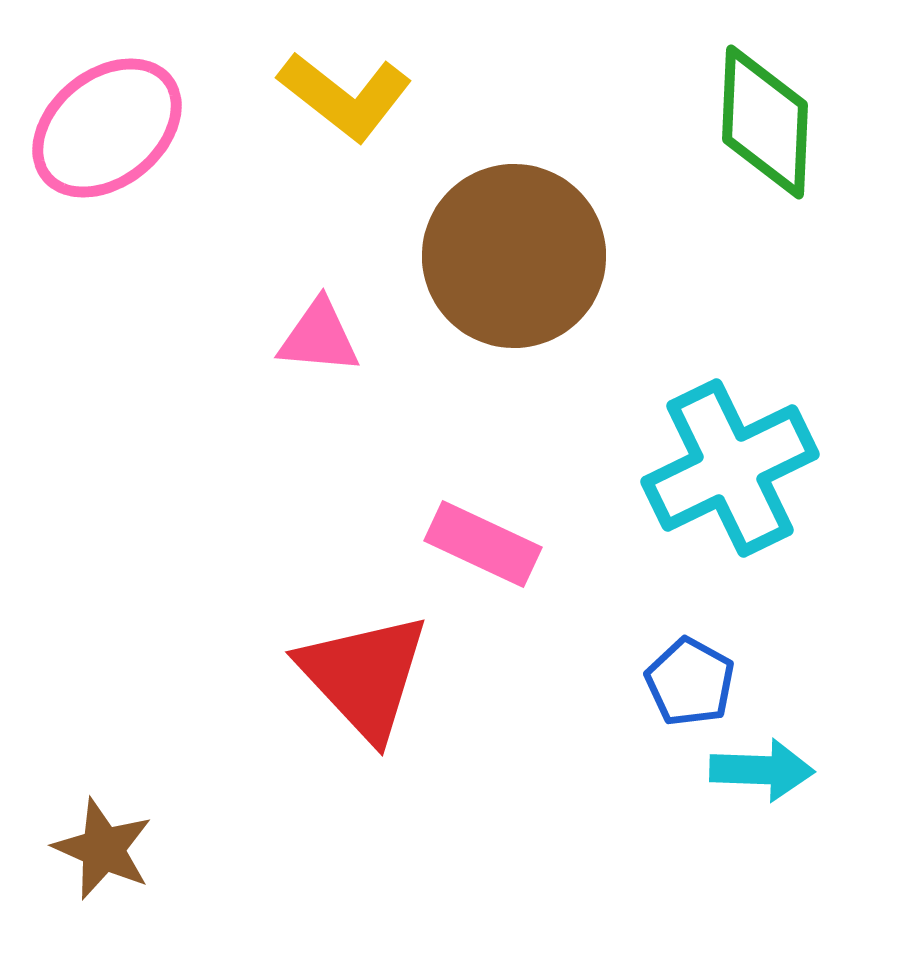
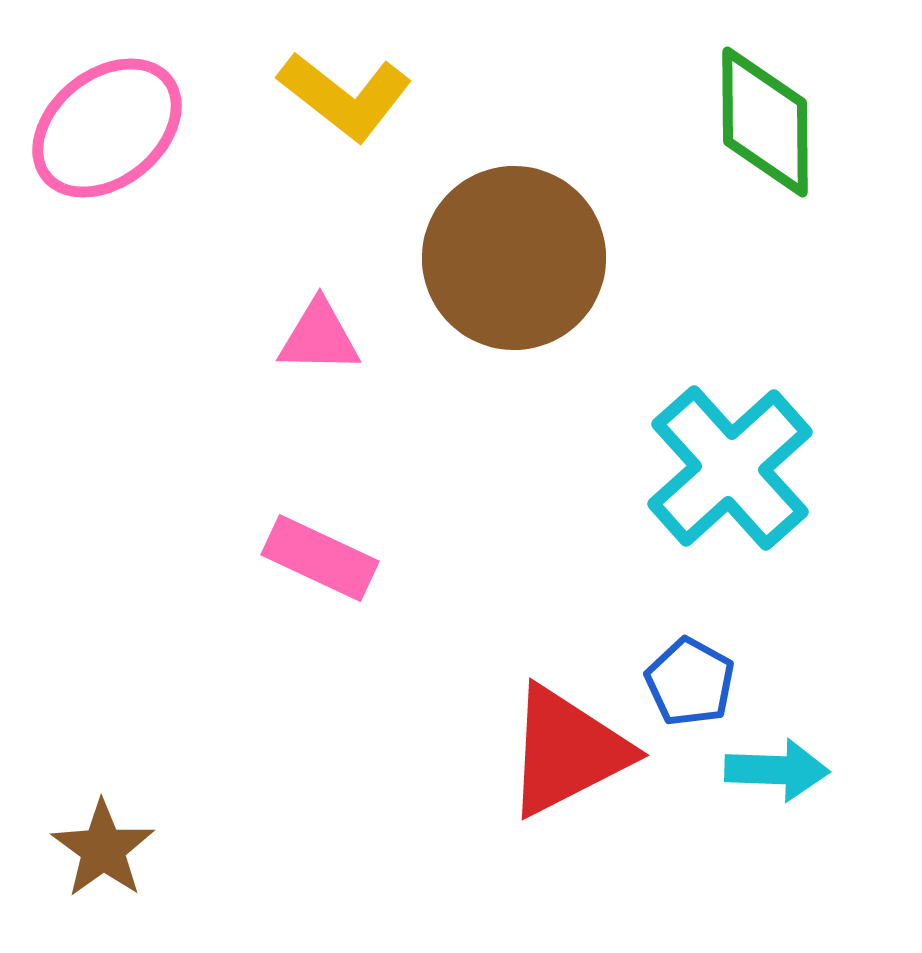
green diamond: rotated 3 degrees counterclockwise
brown circle: moved 2 px down
pink triangle: rotated 4 degrees counterclockwise
cyan cross: rotated 16 degrees counterclockwise
pink rectangle: moved 163 px left, 14 px down
red triangle: moved 203 px right, 75 px down; rotated 46 degrees clockwise
cyan arrow: moved 15 px right
brown star: rotated 12 degrees clockwise
